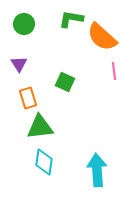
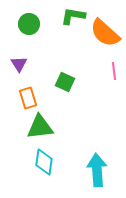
green L-shape: moved 2 px right, 3 px up
green circle: moved 5 px right
orange semicircle: moved 3 px right, 4 px up
